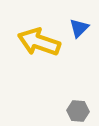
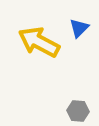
yellow arrow: rotated 9 degrees clockwise
